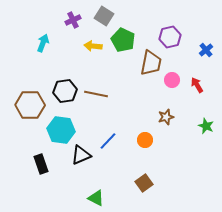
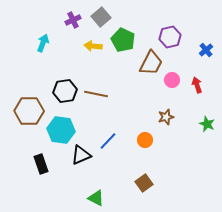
gray square: moved 3 px left, 1 px down; rotated 18 degrees clockwise
brown trapezoid: rotated 16 degrees clockwise
red arrow: rotated 14 degrees clockwise
brown hexagon: moved 1 px left, 6 px down
green star: moved 1 px right, 2 px up
